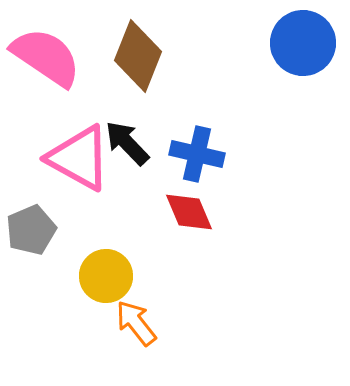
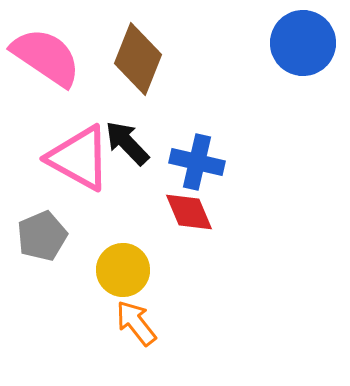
brown diamond: moved 3 px down
blue cross: moved 8 px down
gray pentagon: moved 11 px right, 6 px down
yellow circle: moved 17 px right, 6 px up
